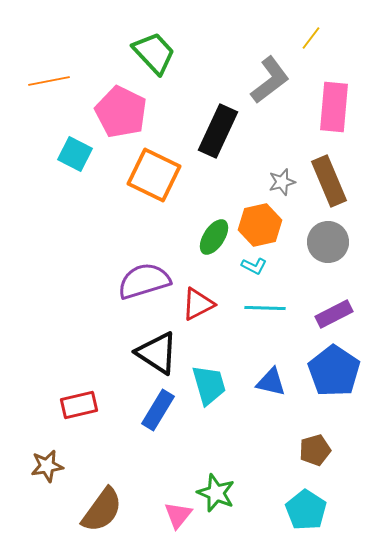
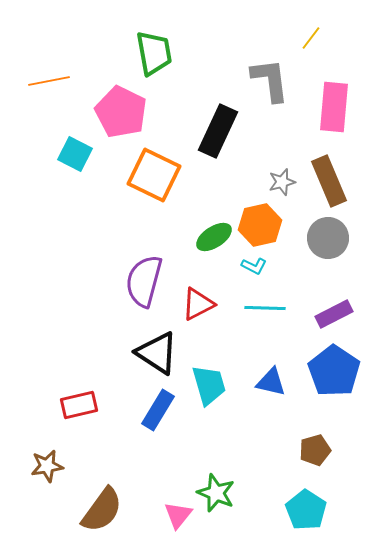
green trapezoid: rotated 33 degrees clockwise
gray L-shape: rotated 60 degrees counterclockwise
green ellipse: rotated 24 degrees clockwise
gray circle: moved 4 px up
purple semicircle: rotated 58 degrees counterclockwise
